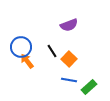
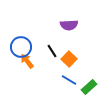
purple semicircle: rotated 18 degrees clockwise
blue line: rotated 21 degrees clockwise
